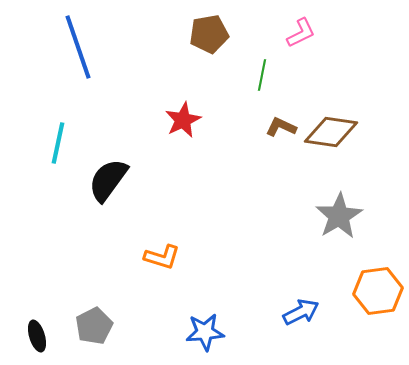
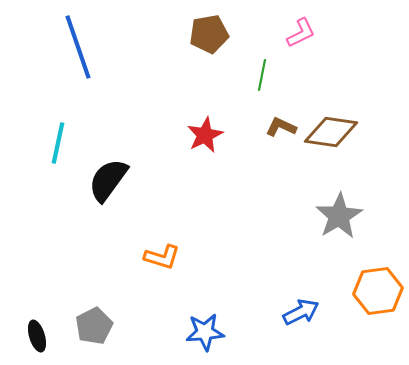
red star: moved 22 px right, 15 px down
